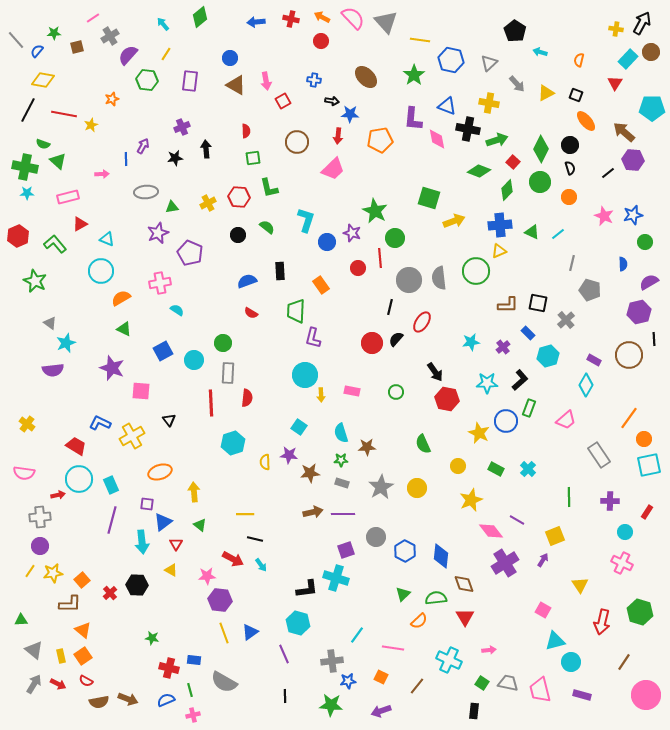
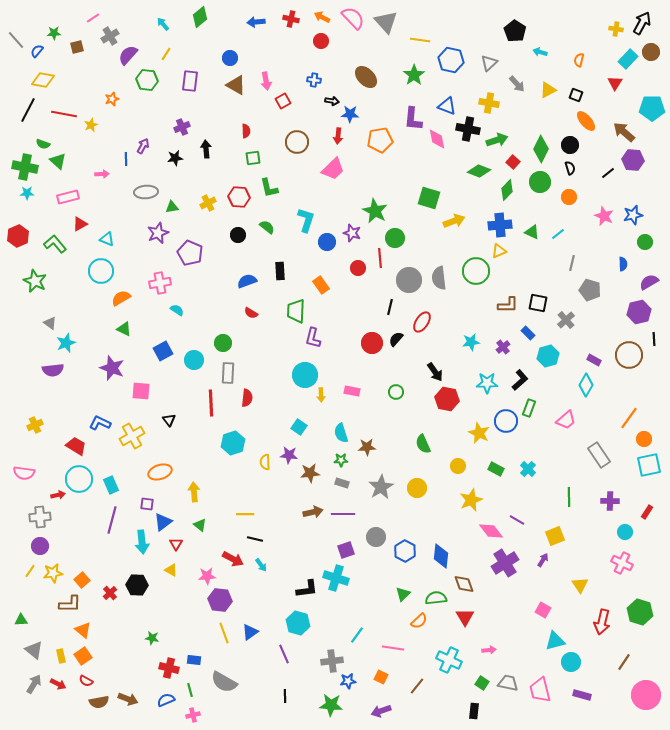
yellow triangle at (546, 93): moved 2 px right, 3 px up
yellow cross at (27, 424): moved 8 px right, 1 px down; rotated 28 degrees clockwise
